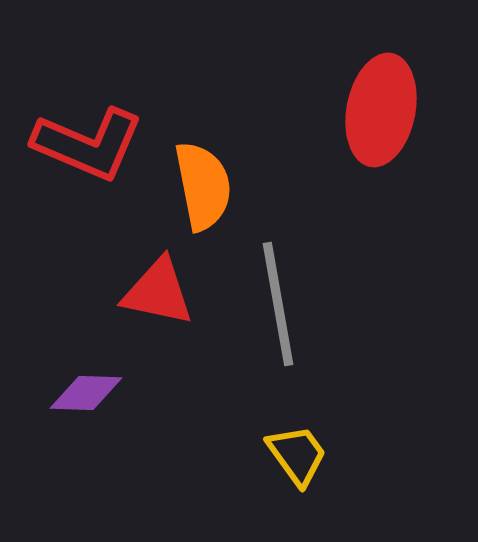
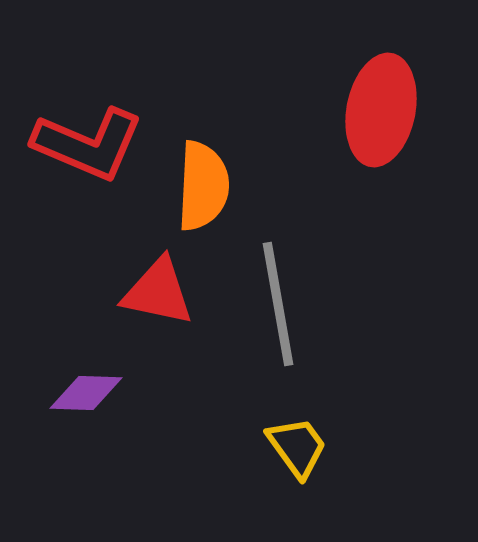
orange semicircle: rotated 14 degrees clockwise
yellow trapezoid: moved 8 px up
